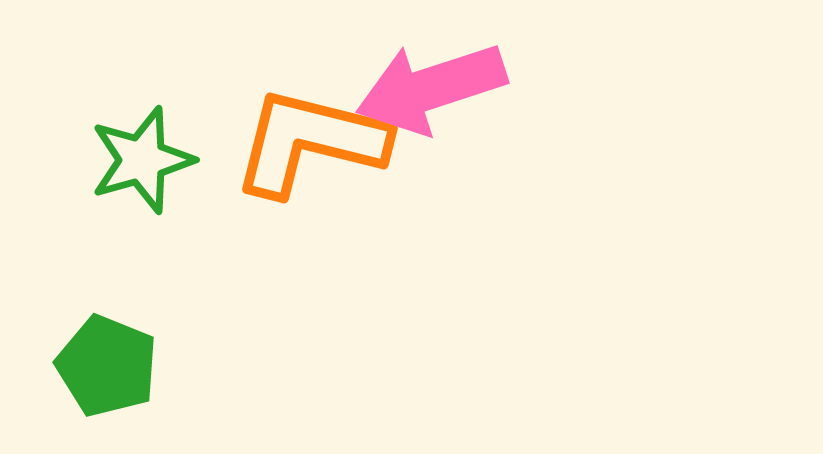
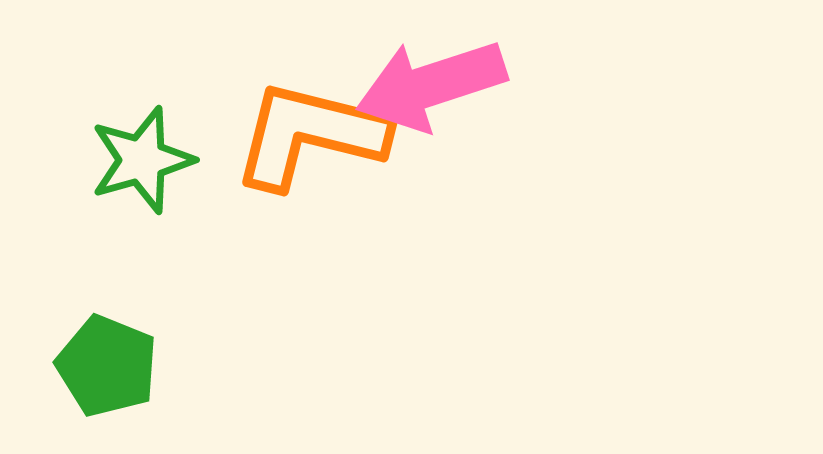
pink arrow: moved 3 px up
orange L-shape: moved 7 px up
